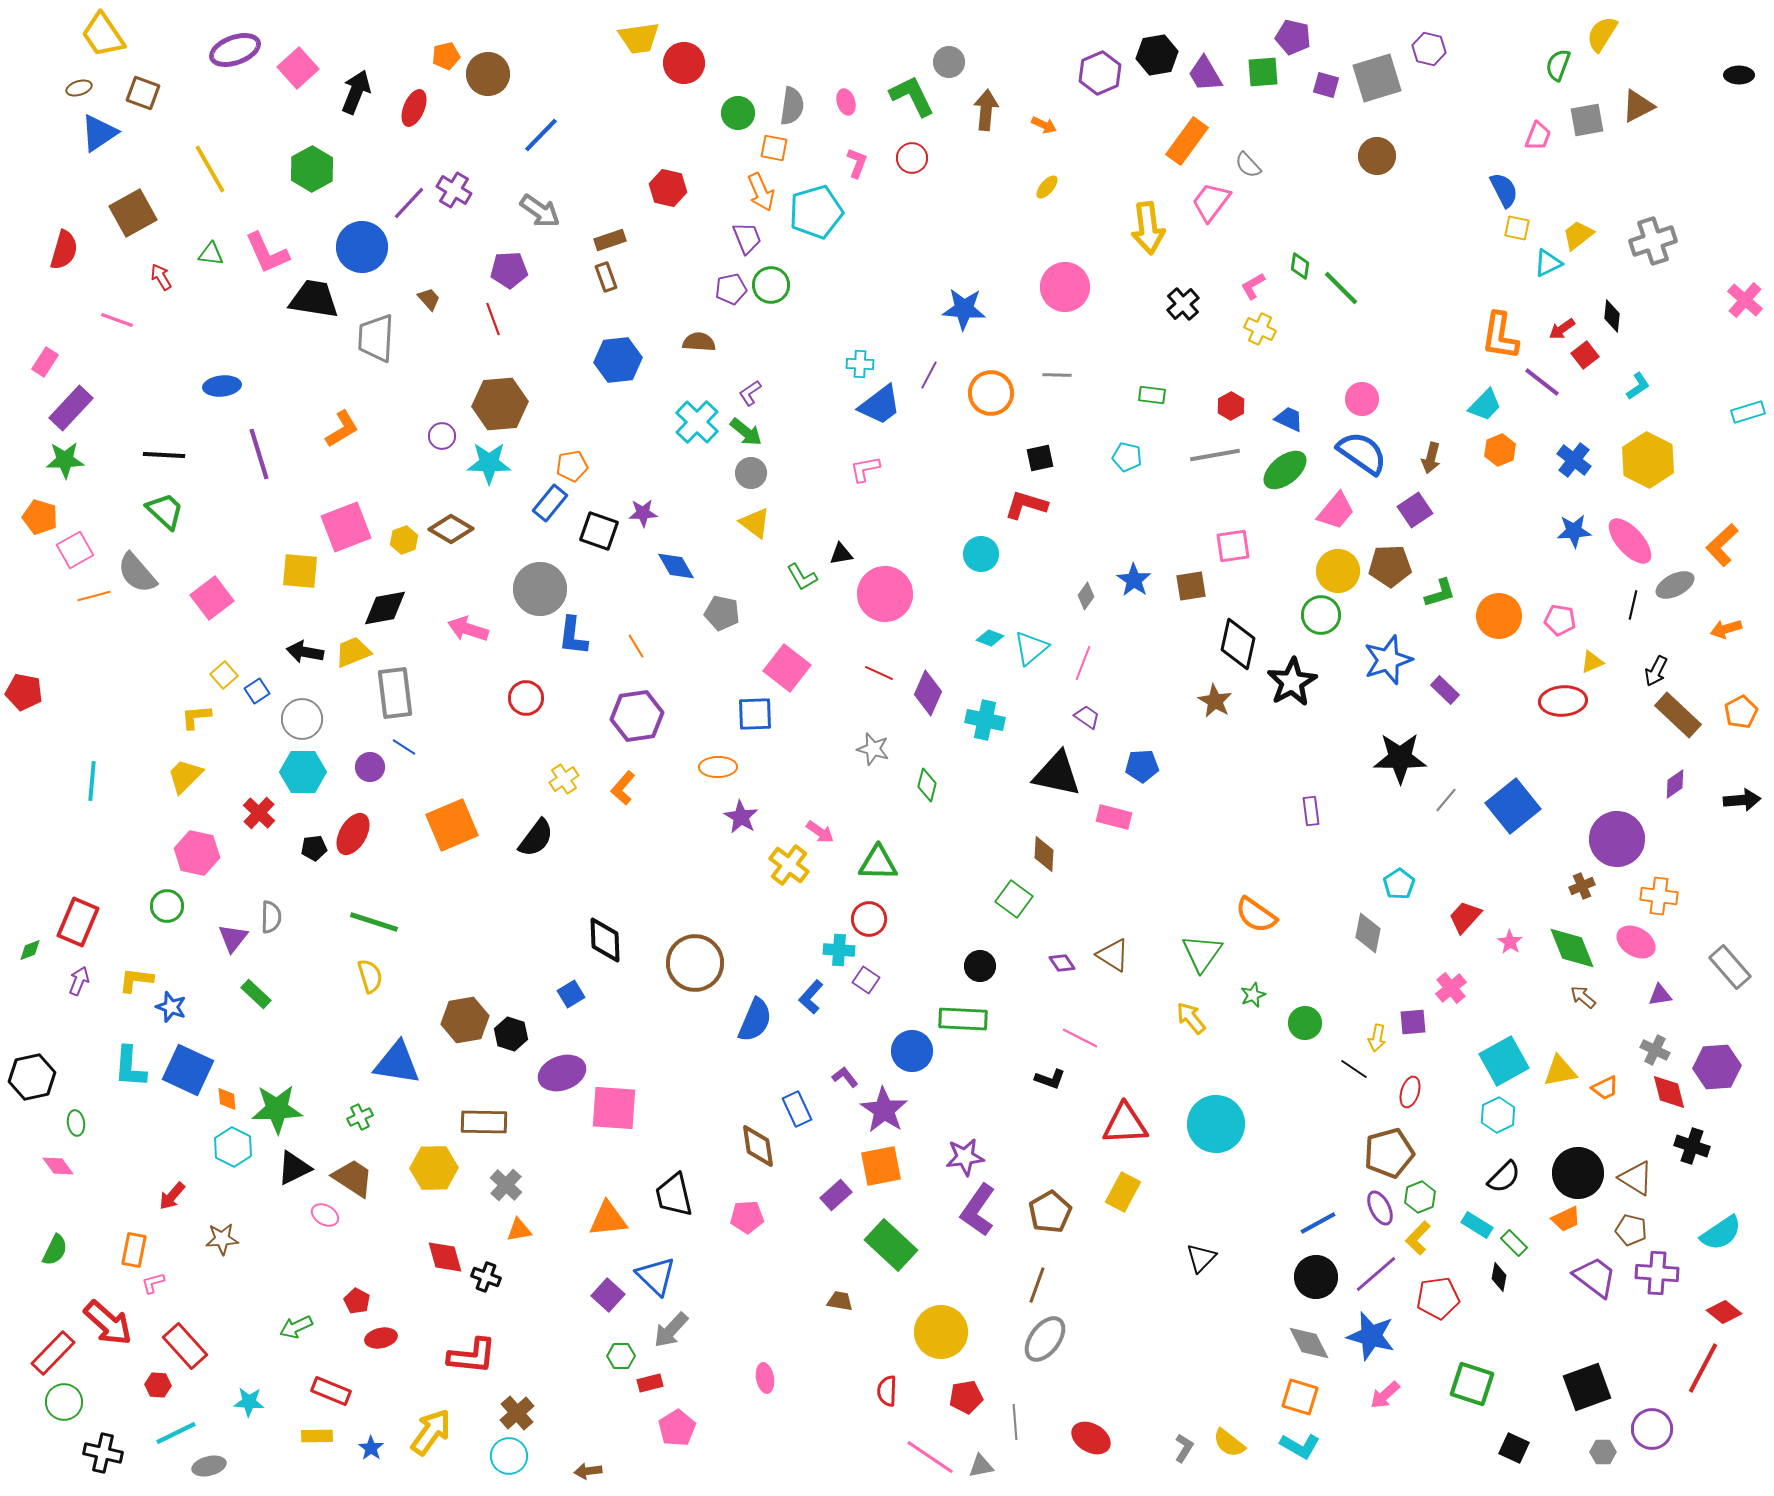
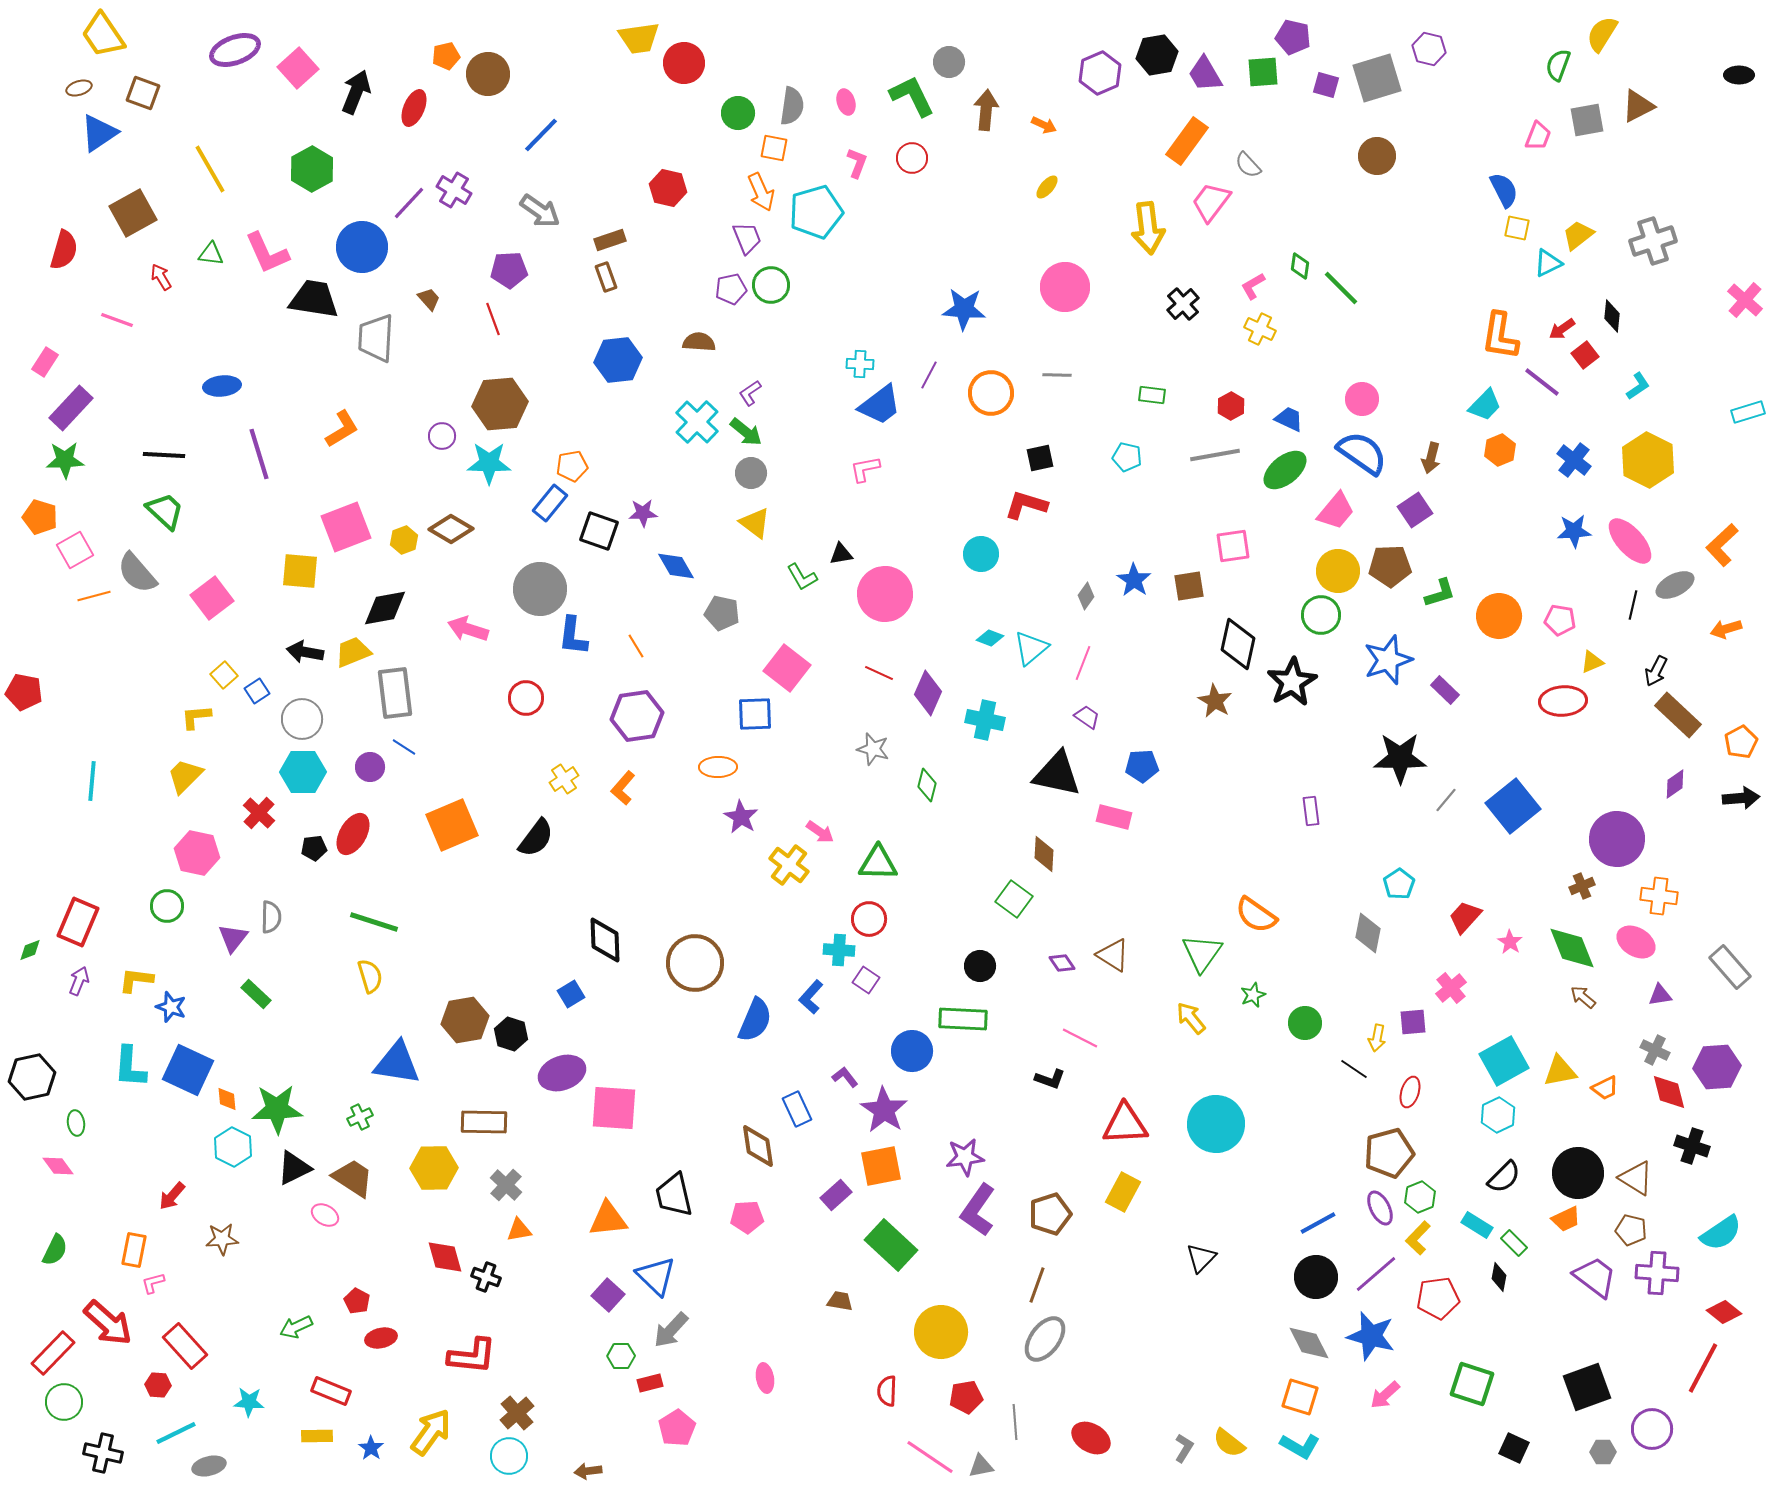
brown square at (1191, 586): moved 2 px left
orange pentagon at (1741, 712): moved 30 px down
black arrow at (1742, 800): moved 1 px left, 2 px up
brown pentagon at (1050, 1212): moved 2 px down; rotated 12 degrees clockwise
